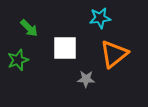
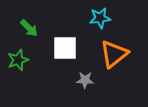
gray star: moved 1 px left, 1 px down
